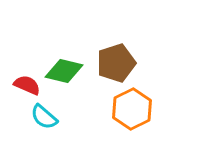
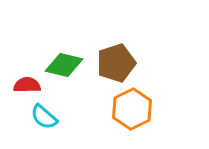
green diamond: moved 6 px up
red semicircle: rotated 24 degrees counterclockwise
